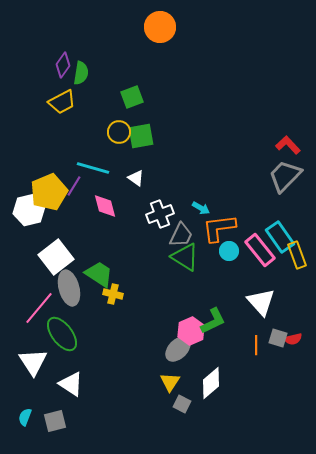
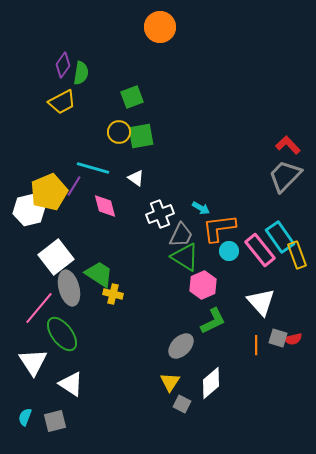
pink hexagon at (191, 331): moved 12 px right, 46 px up
gray ellipse at (178, 349): moved 3 px right, 3 px up
